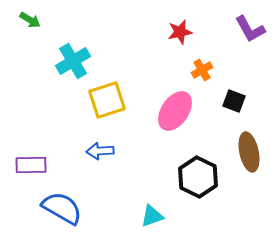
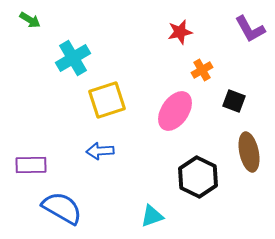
cyan cross: moved 3 px up
